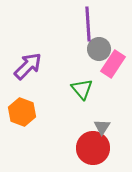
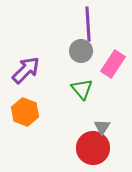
gray circle: moved 18 px left, 2 px down
purple arrow: moved 2 px left, 4 px down
orange hexagon: moved 3 px right
